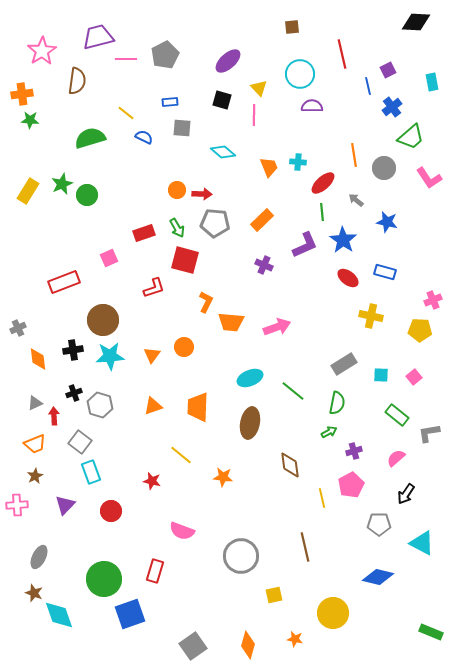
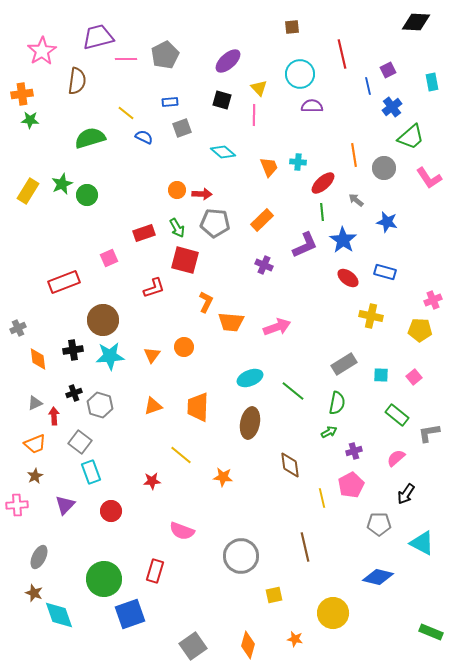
gray square at (182, 128): rotated 24 degrees counterclockwise
red star at (152, 481): rotated 18 degrees counterclockwise
